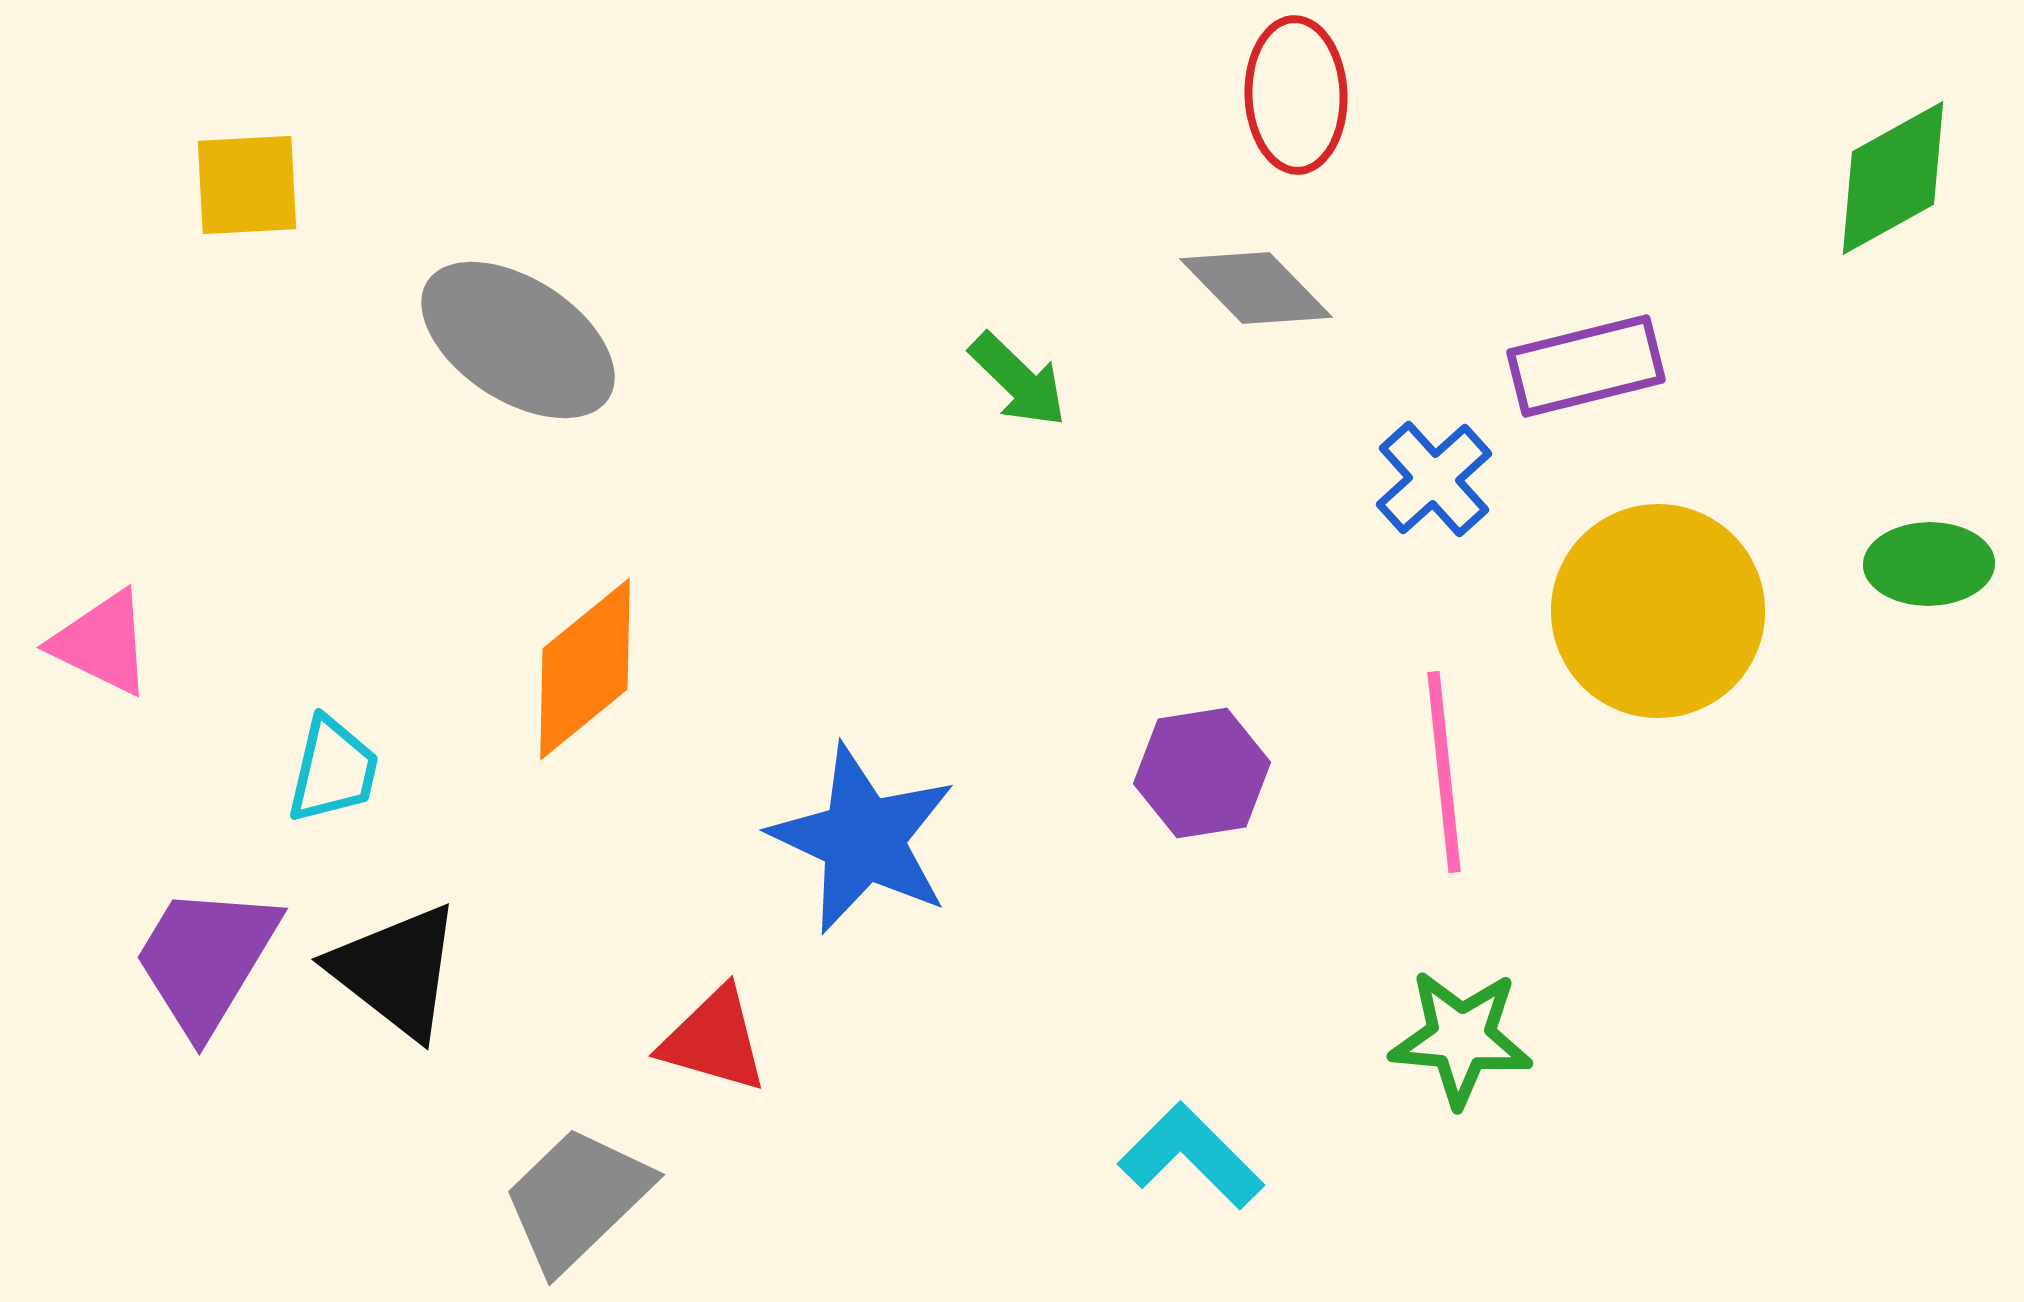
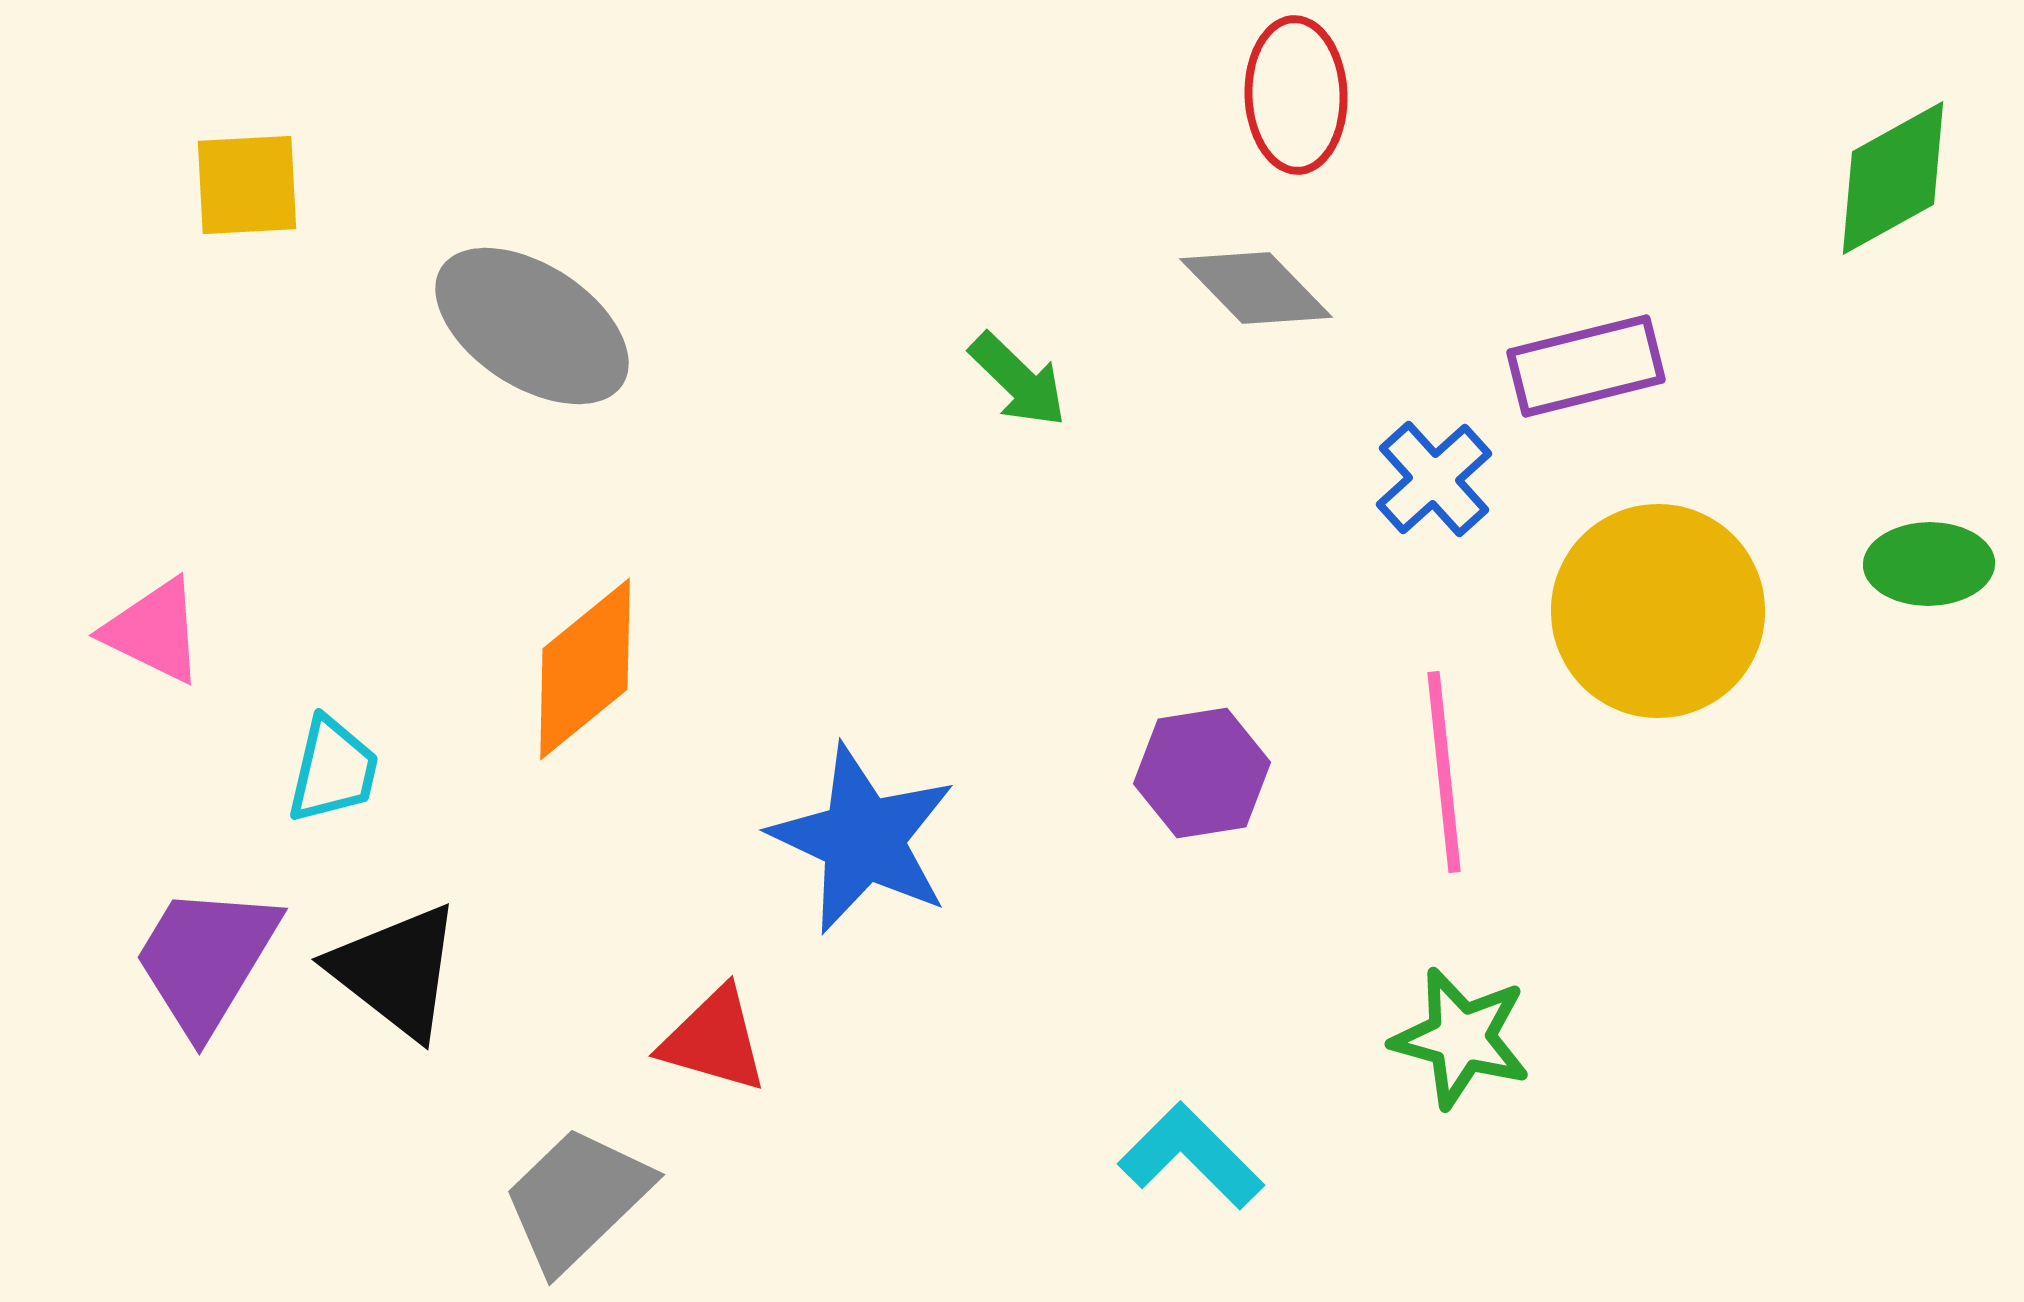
gray ellipse: moved 14 px right, 14 px up
pink triangle: moved 52 px right, 12 px up
green star: rotated 10 degrees clockwise
